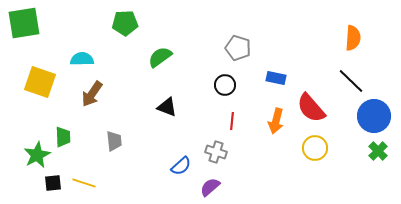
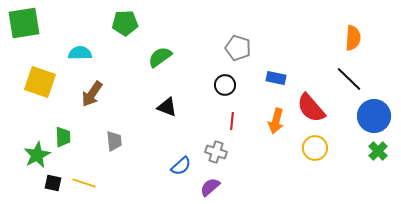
cyan semicircle: moved 2 px left, 6 px up
black line: moved 2 px left, 2 px up
black square: rotated 18 degrees clockwise
